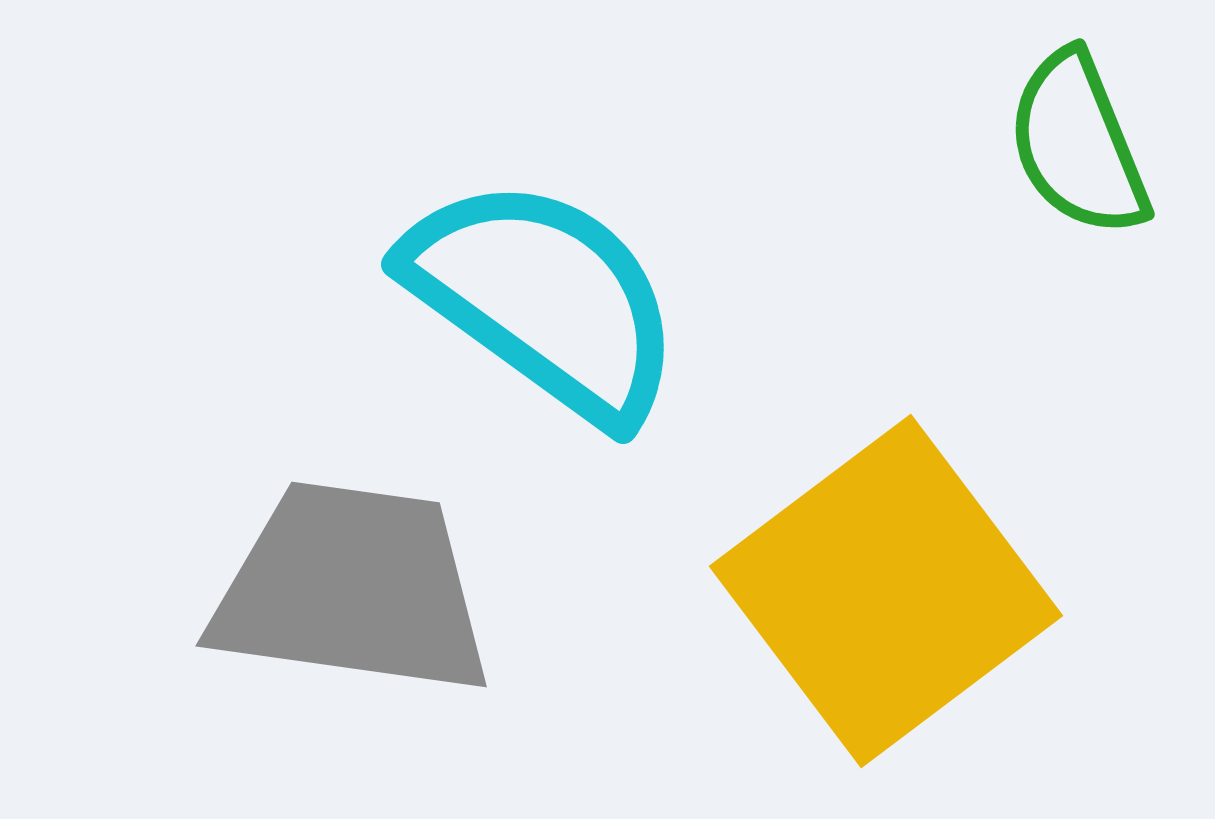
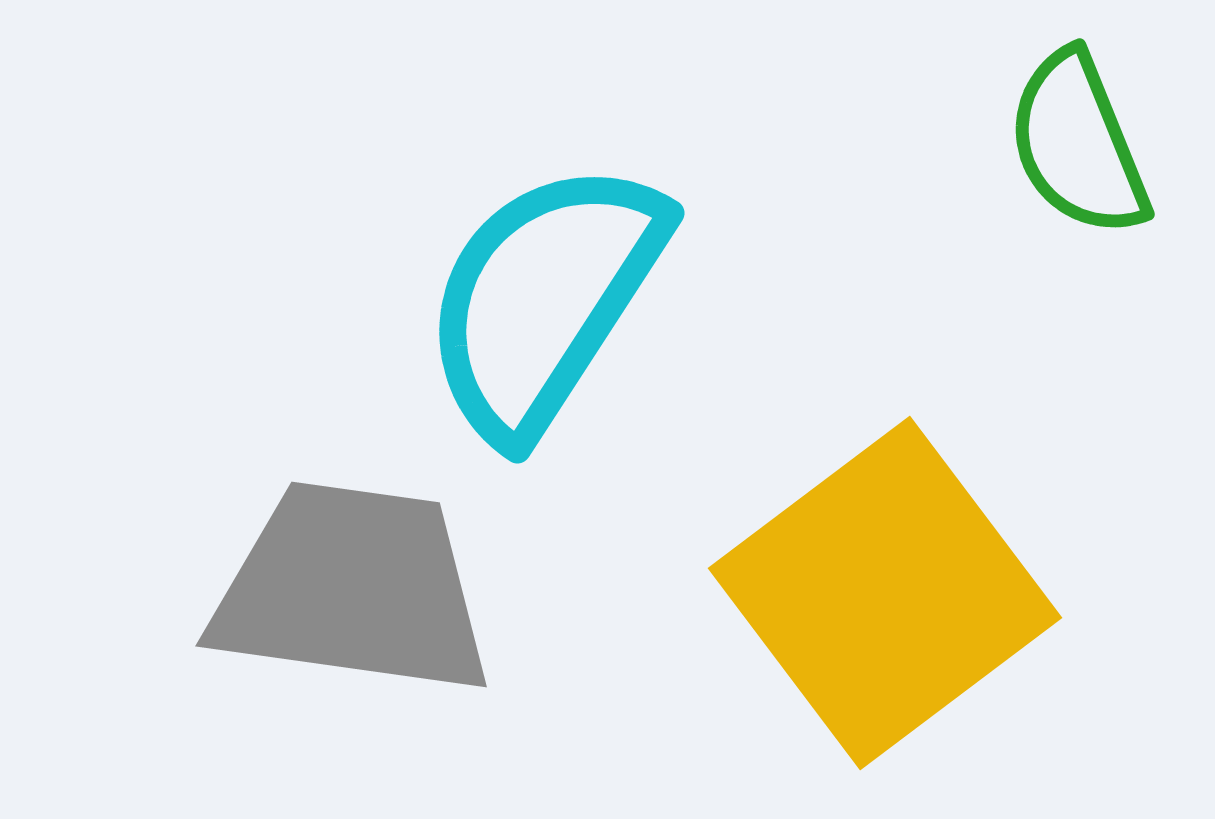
cyan semicircle: rotated 93 degrees counterclockwise
yellow square: moved 1 px left, 2 px down
